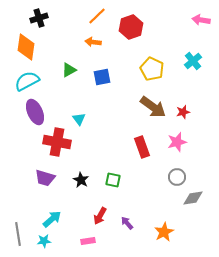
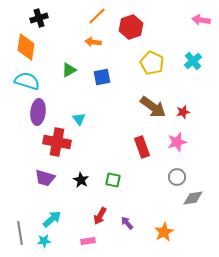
yellow pentagon: moved 6 px up
cyan semicircle: rotated 45 degrees clockwise
purple ellipse: moved 3 px right; rotated 30 degrees clockwise
gray line: moved 2 px right, 1 px up
